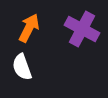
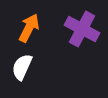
white semicircle: rotated 44 degrees clockwise
